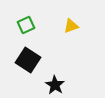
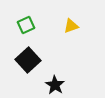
black square: rotated 15 degrees clockwise
